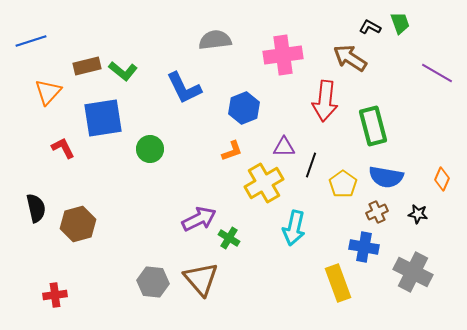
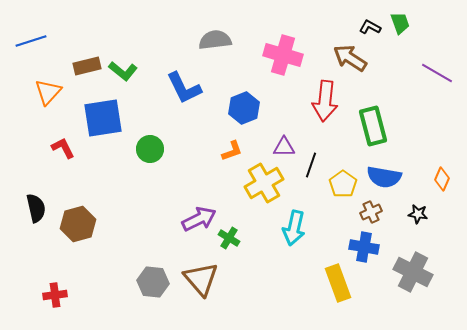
pink cross: rotated 24 degrees clockwise
blue semicircle: moved 2 px left
brown cross: moved 6 px left
